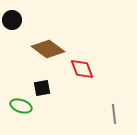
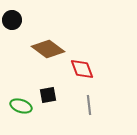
black square: moved 6 px right, 7 px down
gray line: moved 25 px left, 9 px up
